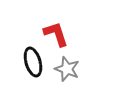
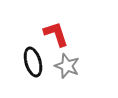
gray star: moved 3 px up
